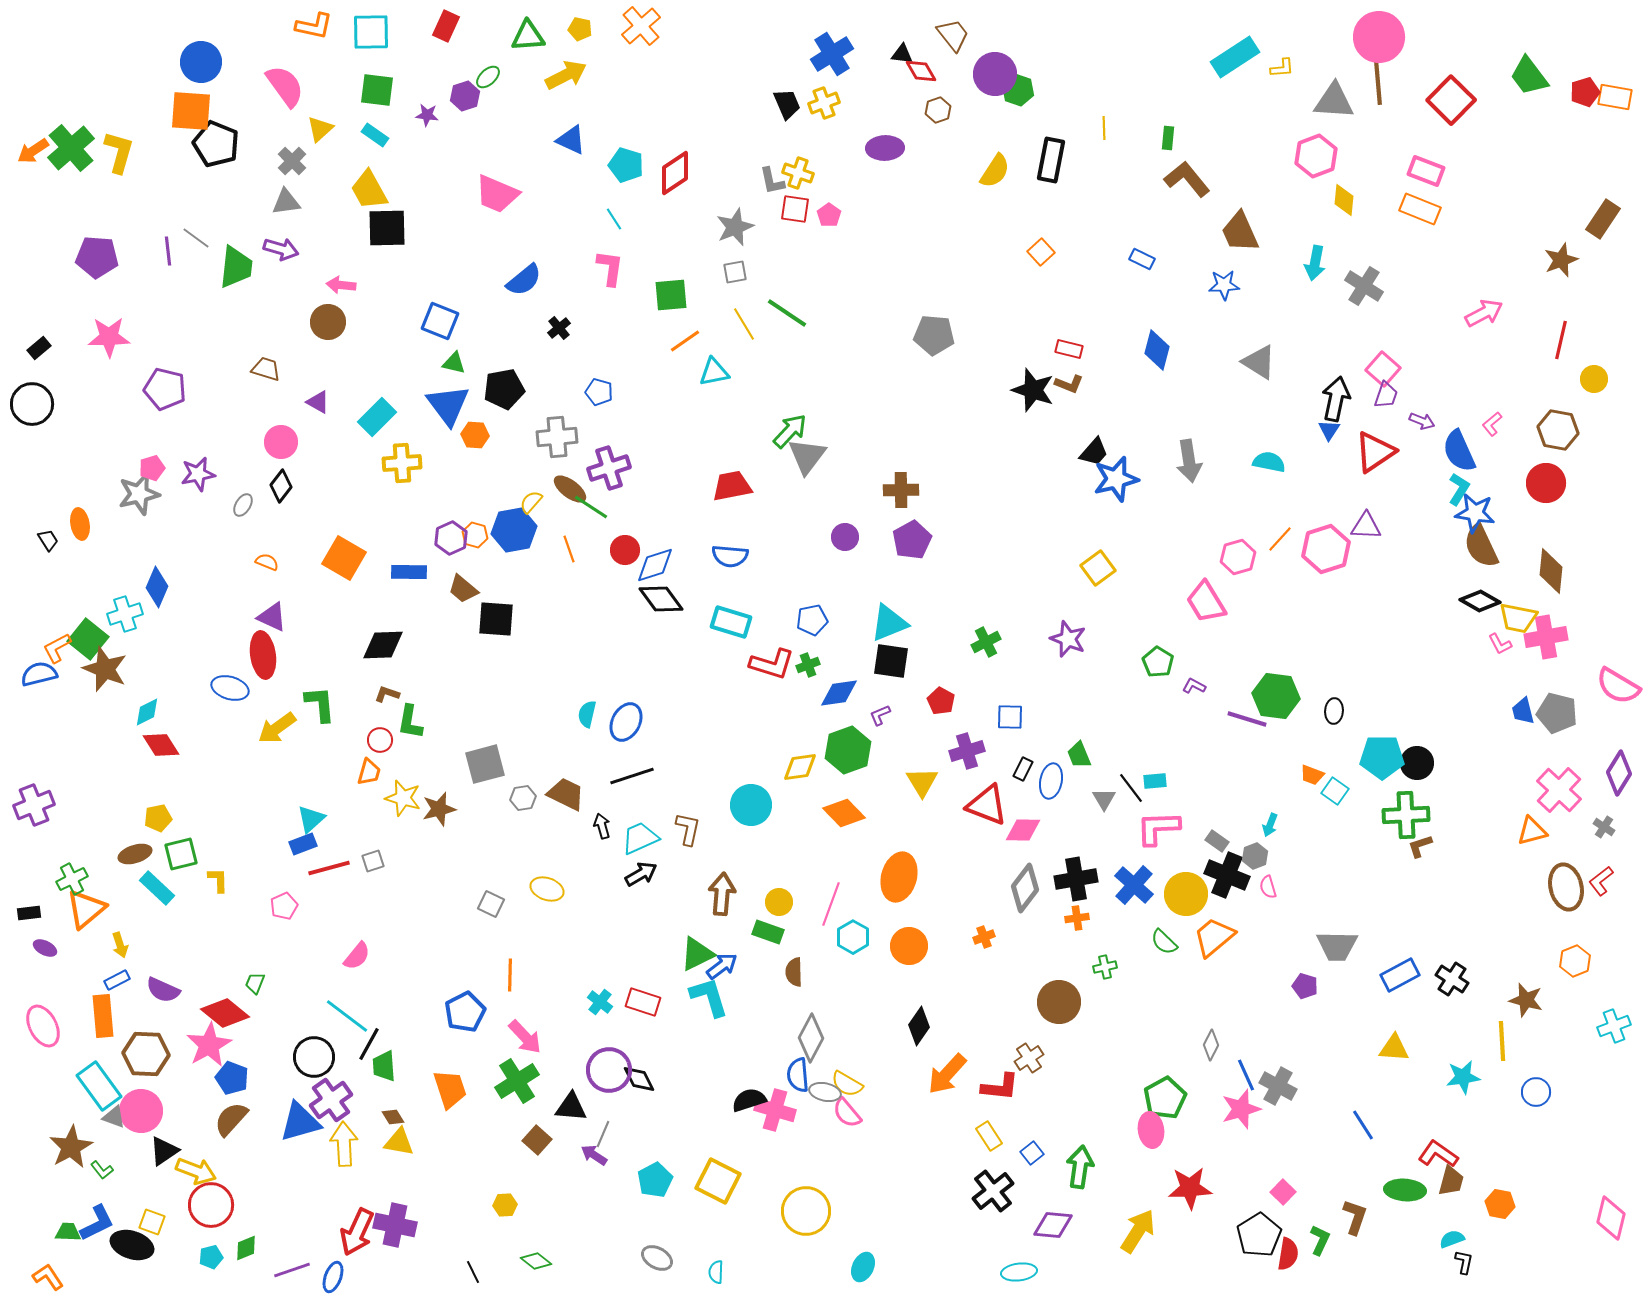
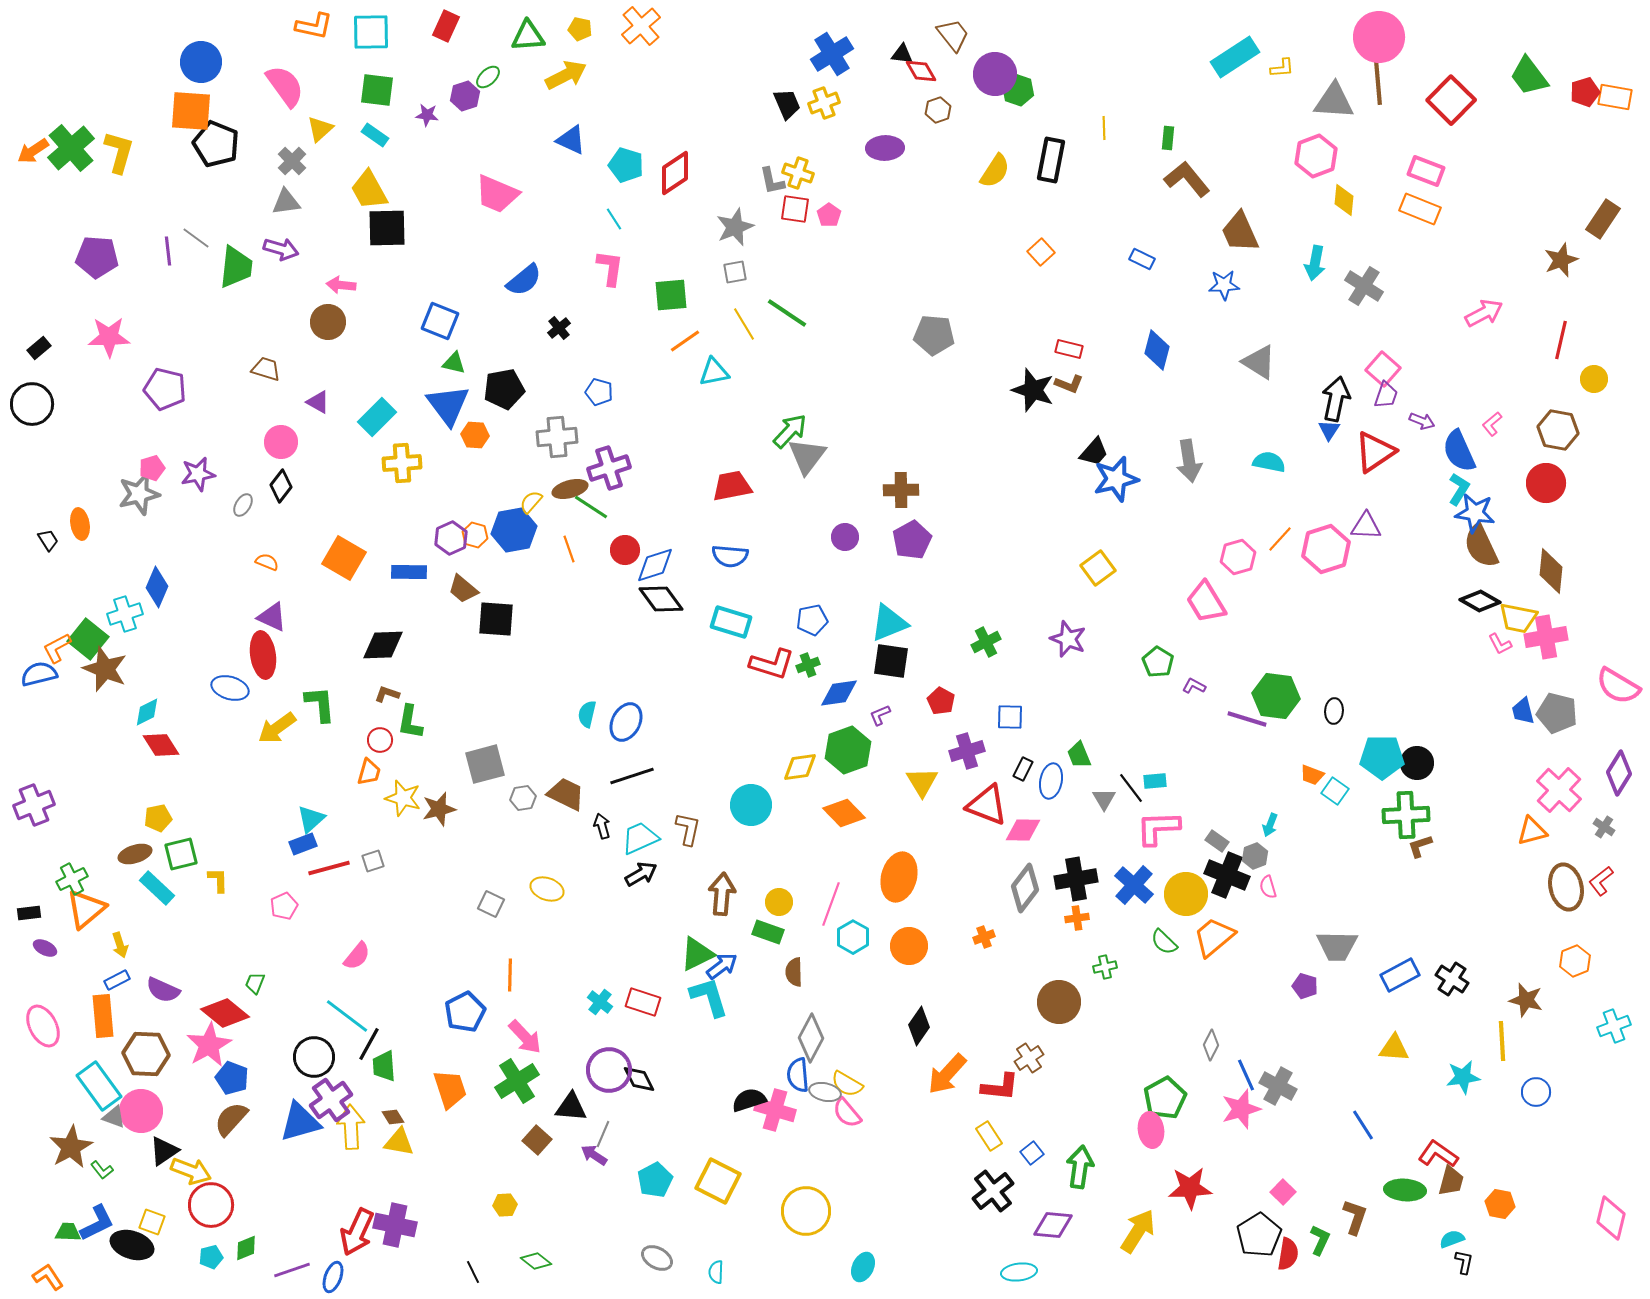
brown ellipse at (570, 489): rotated 52 degrees counterclockwise
yellow arrow at (344, 1144): moved 7 px right, 17 px up
yellow arrow at (196, 1171): moved 5 px left
